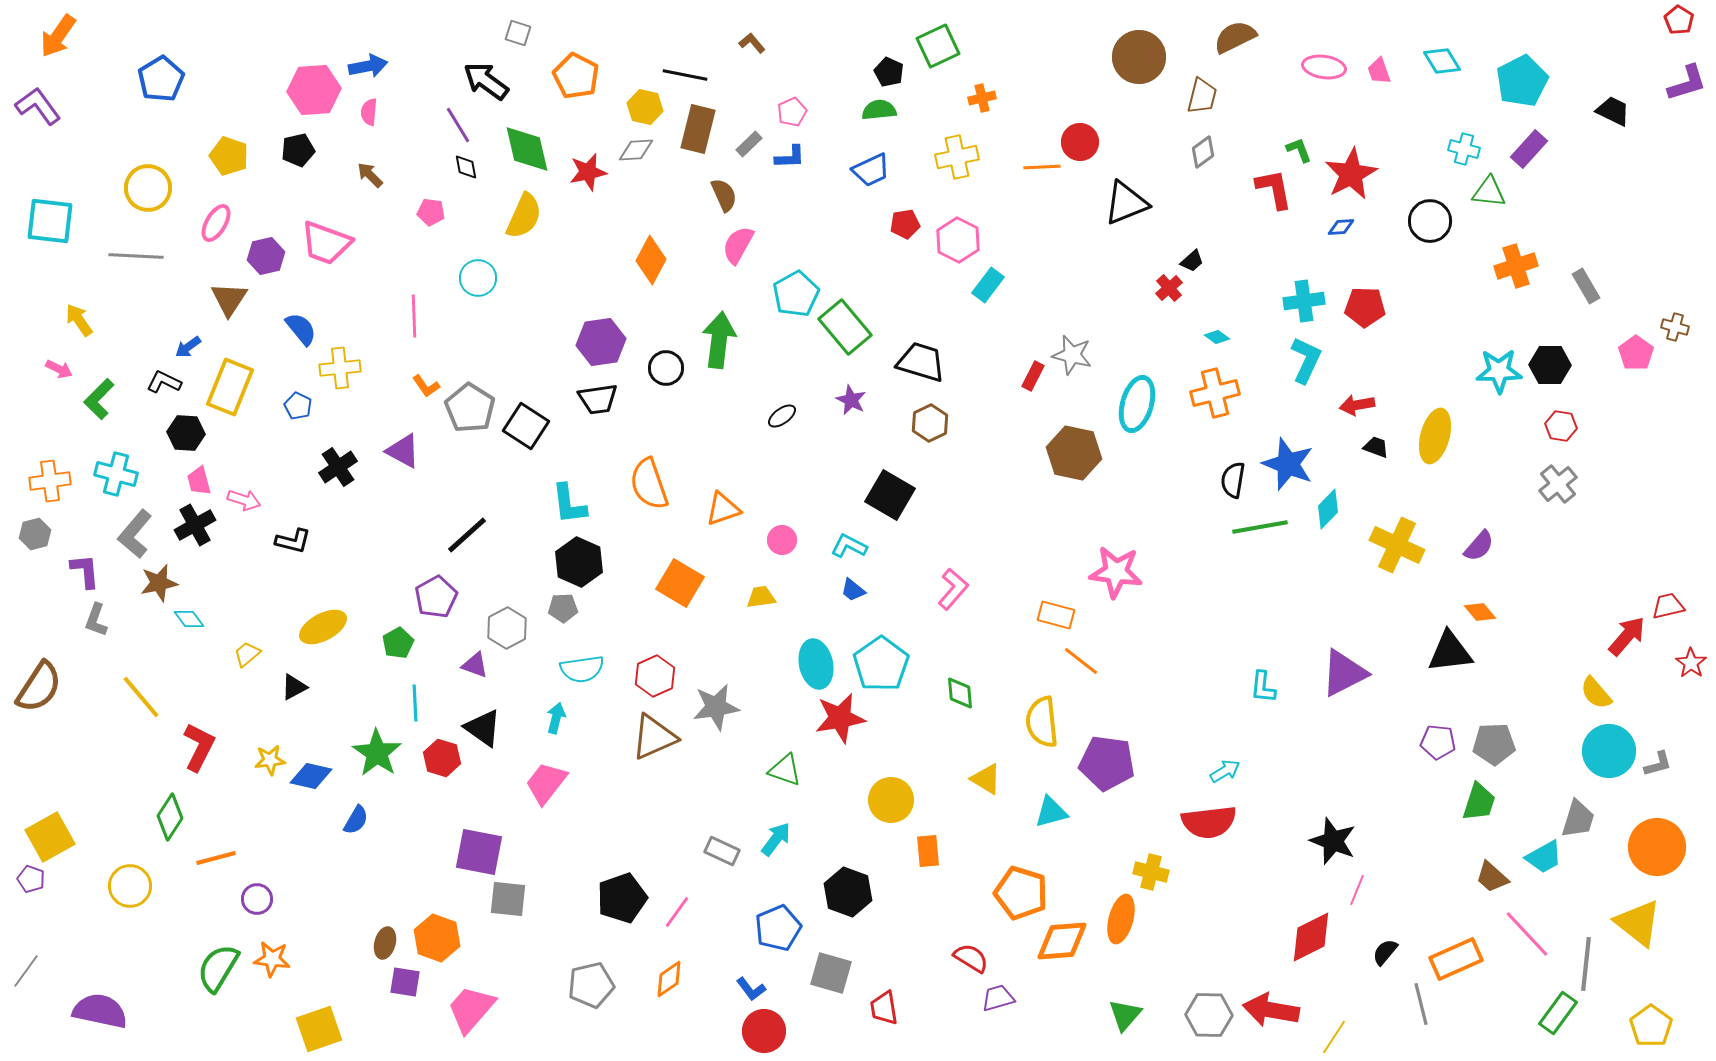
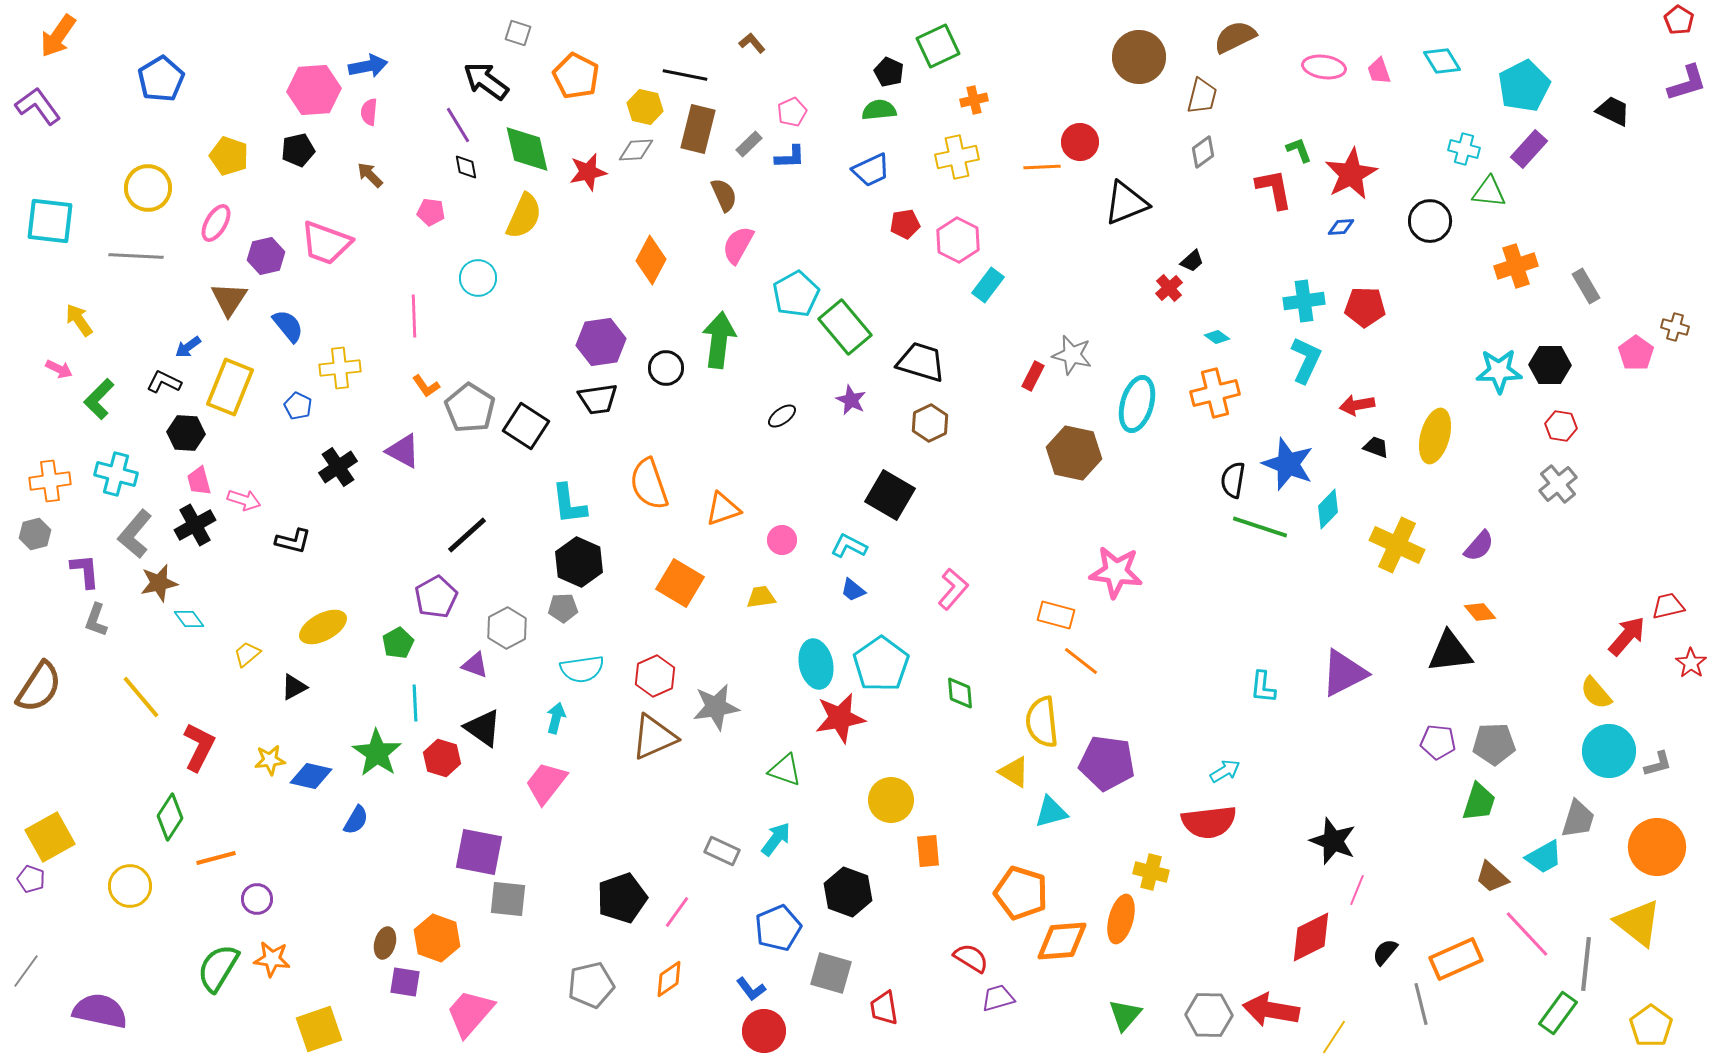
cyan pentagon at (1522, 81): moved 2 px right, 5 px down
orange cross at (982, 98): moved 8 px left, 2 px down
blue semicircle at (301, 329): moved 13 px left, 3 px up
green line at (1260, 527): rotated 28 degrees clockwise
yellow triangle at (986, 779): moved 28 px right, 7 px up
pink trapezoid at (471, 1009): moved 1 px left, 4 px down
